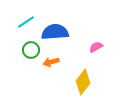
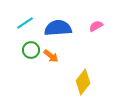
cyan line: moved 1 px left, 1 px down
blue semicircle: moved 3 px right, 4 px up
pink semicircle: moved 21 px up
orange arrow: moved 6 px up; rotated 126 degrees counterclockwise
